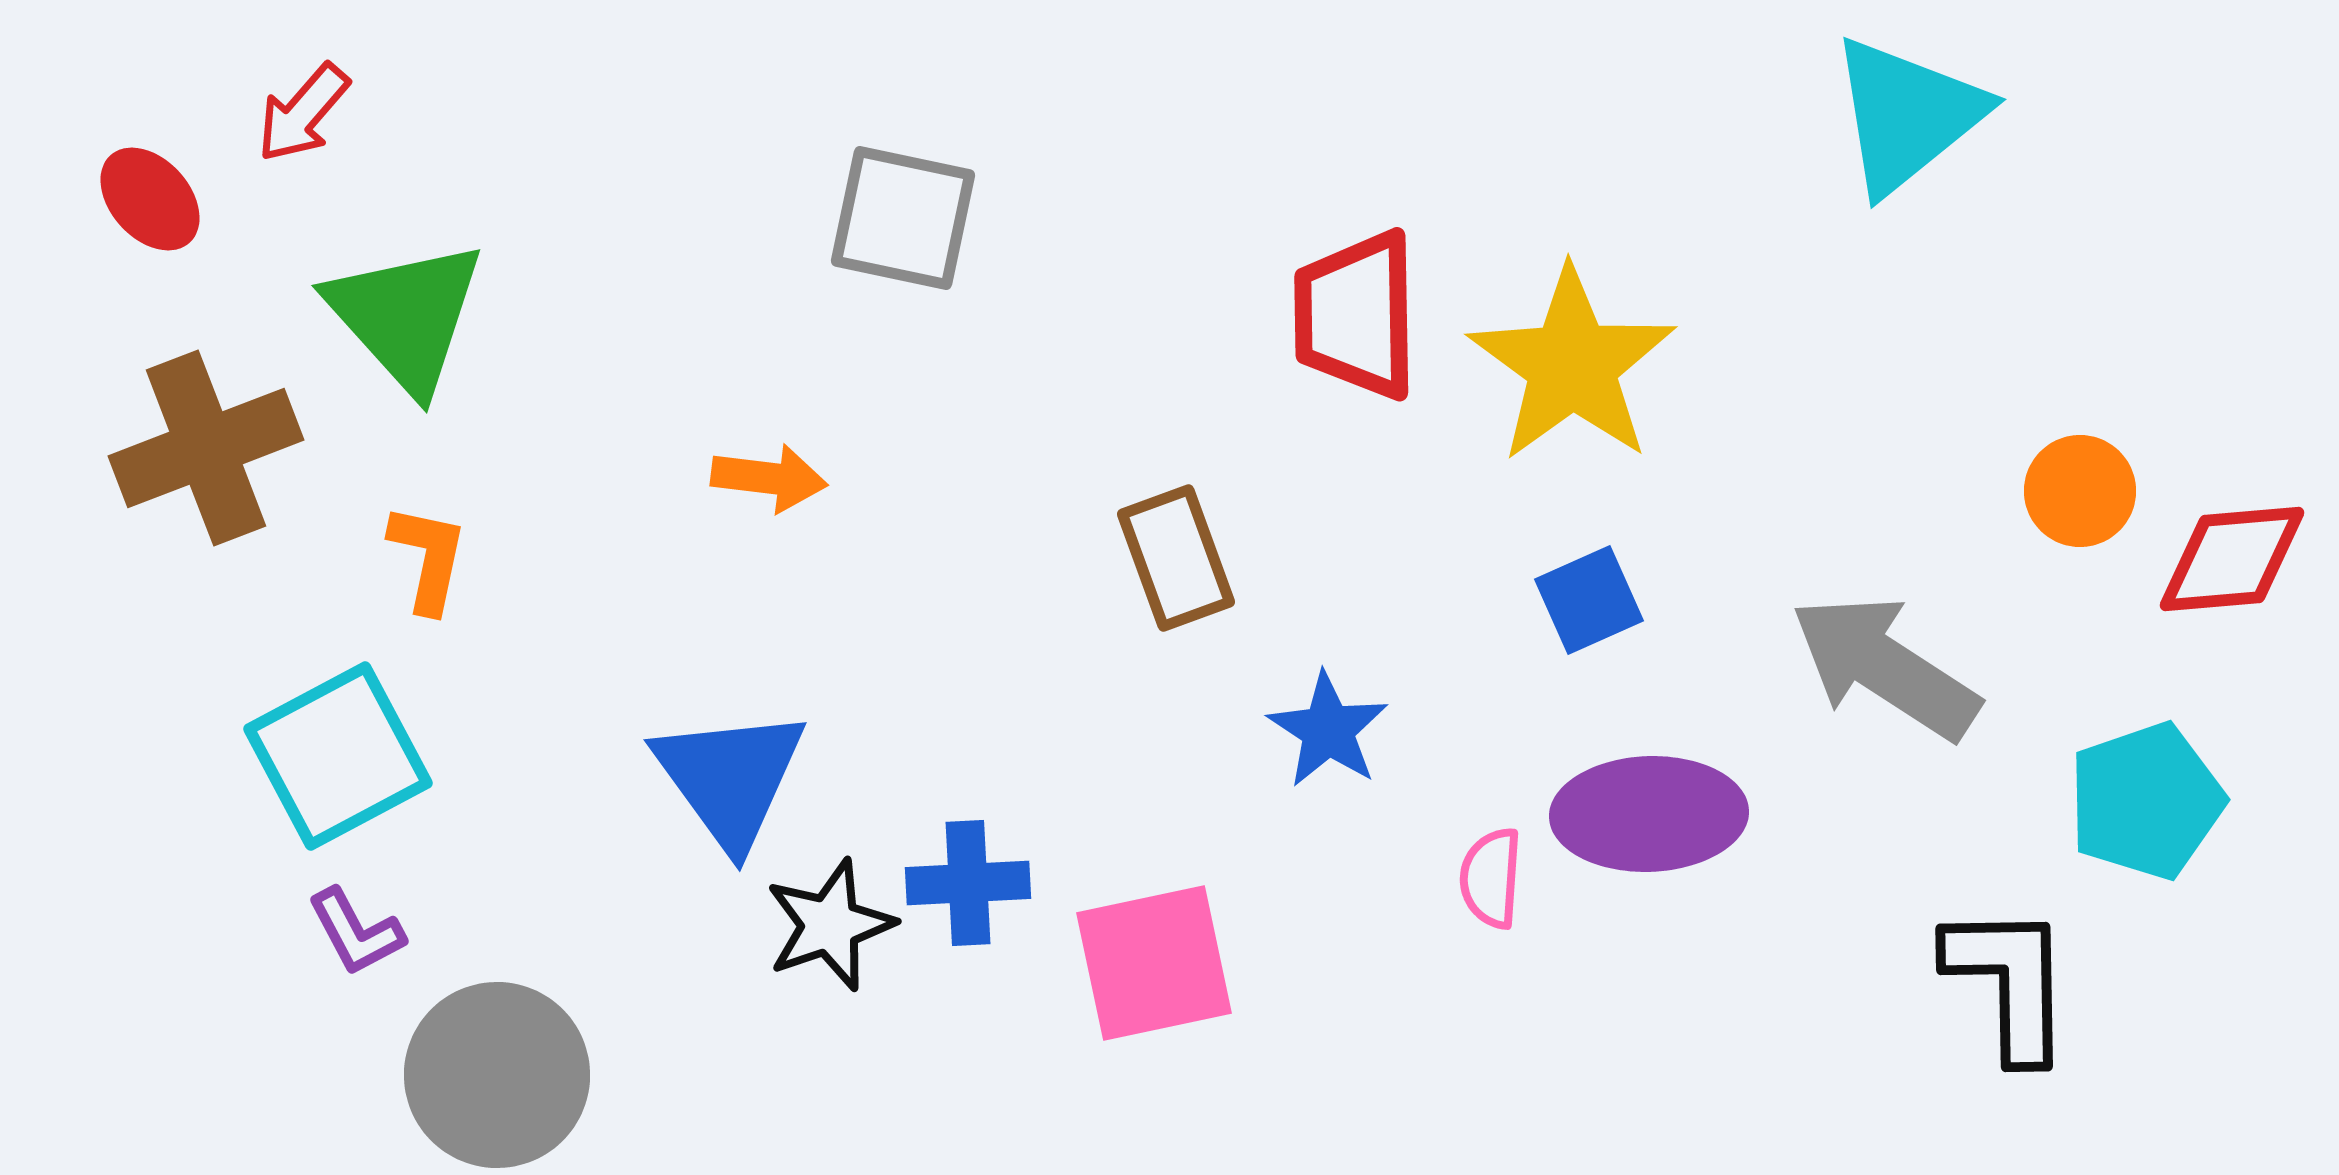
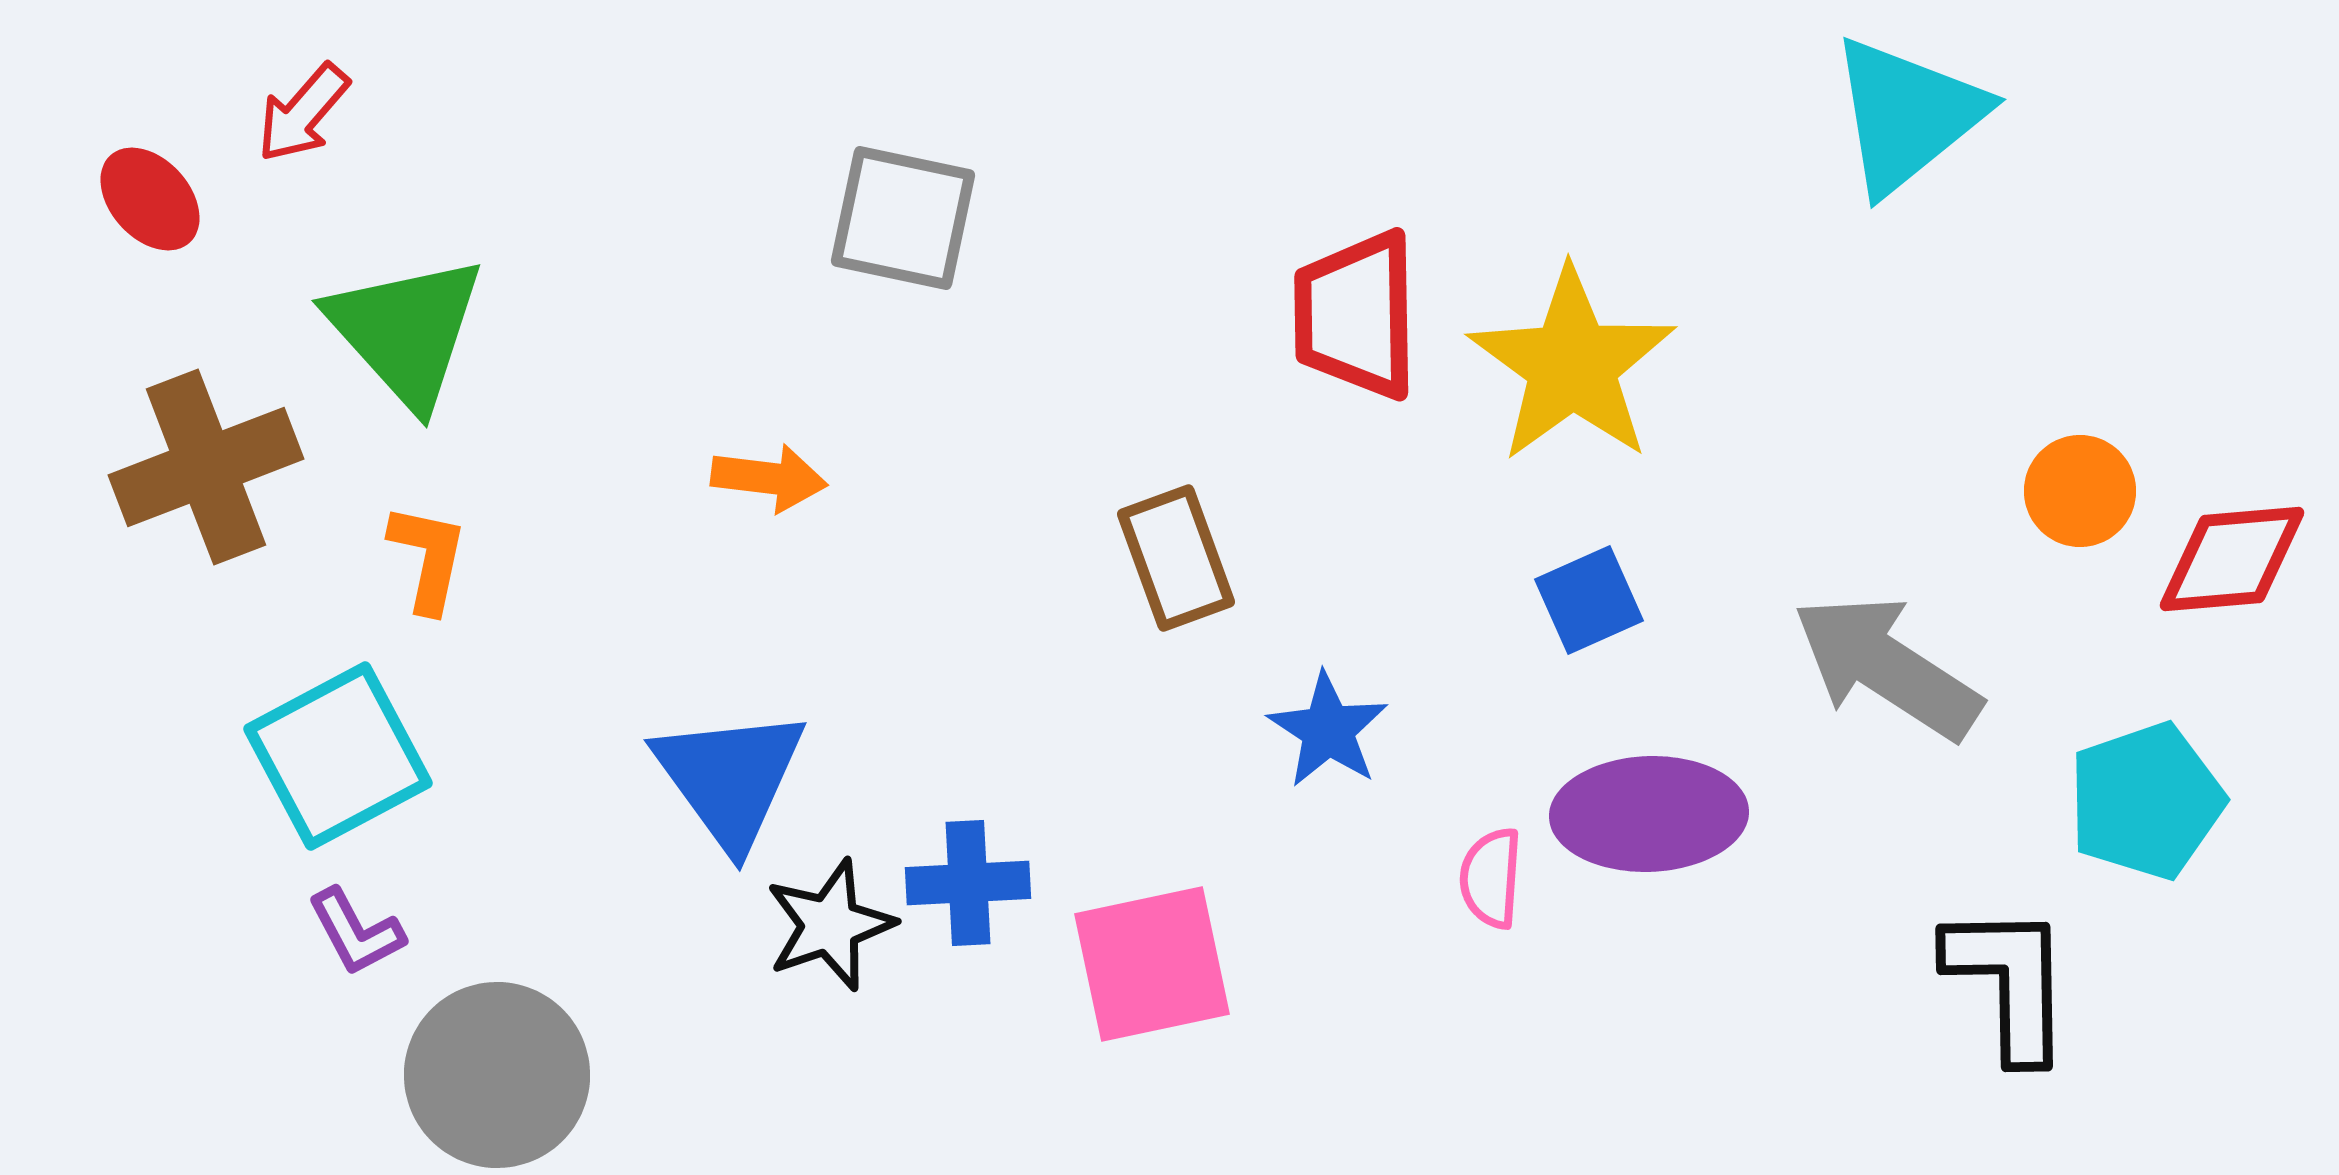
green triangle: moved 15 px down
brown cross: moved 19 px down
gray arrow: moved 2 px right
pink square: moved 2 px left, 1 px down
